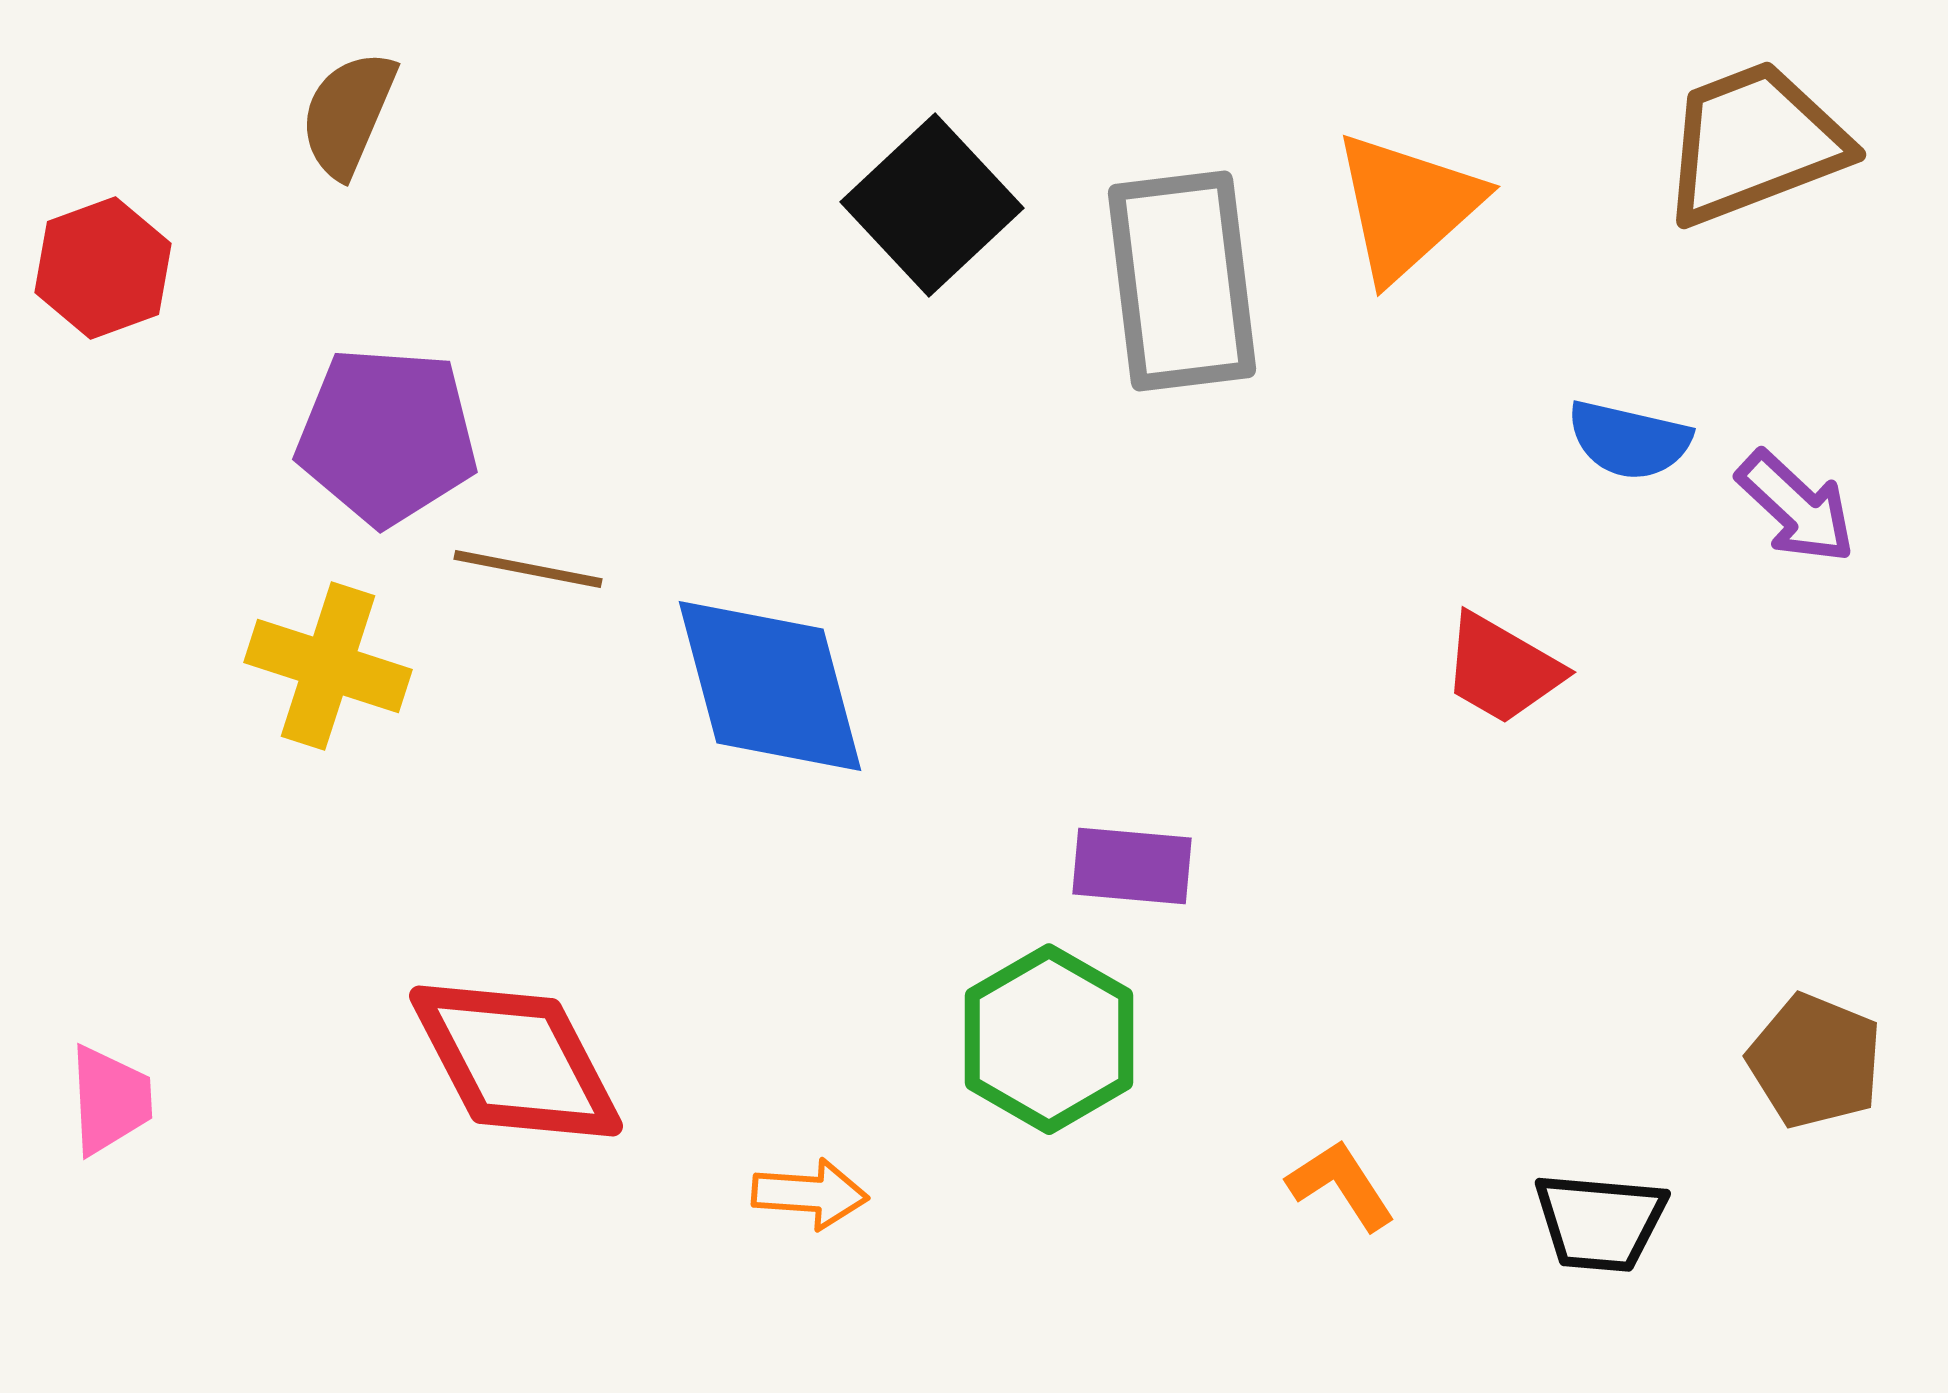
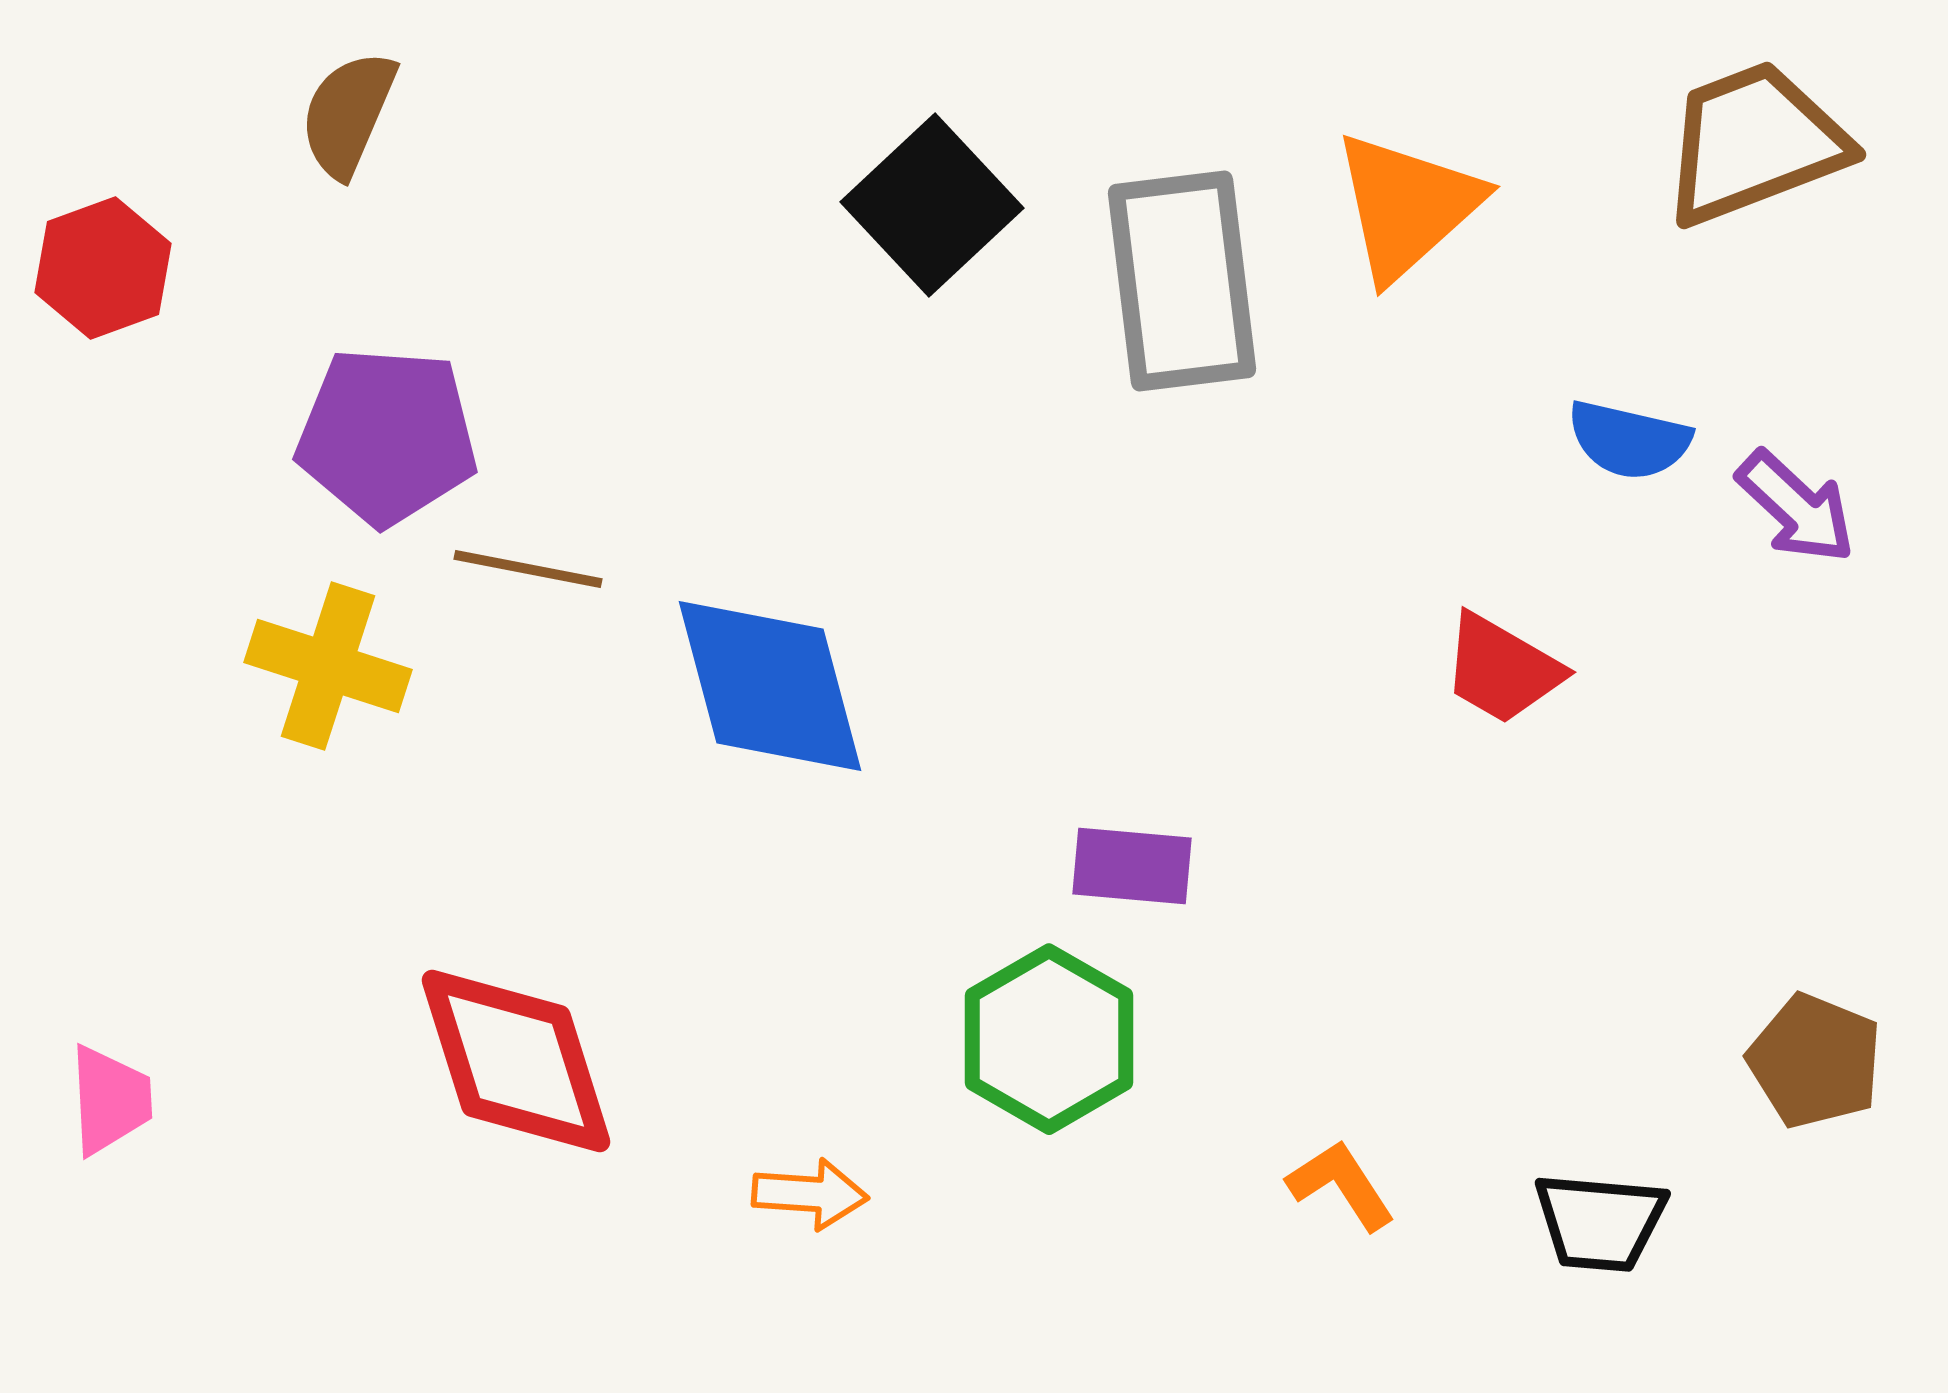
red diamond: rotated 10 degrees clockwise
